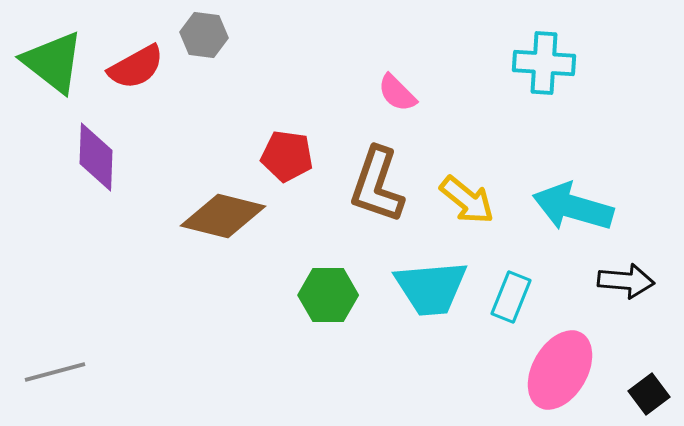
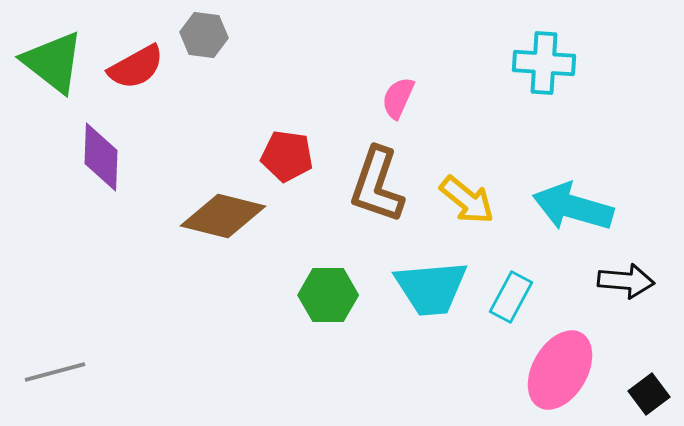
pink semicircle: moved 1 px right, 5 px down; rotated 69 degrees clockwise
purple diamond: moved 5 px right
cyan rectangle: rotated 6 degrees clockwise
